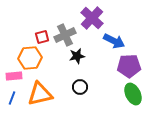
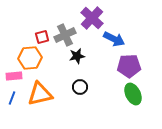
blue arrow: moved 2 px up
